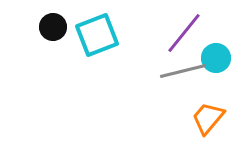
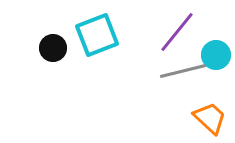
black circle: moved 21 px down
purple line: moved 7 px left, 1 px up
cyan circle: moved 3 px up
orange trapezoid: moved 2 px right; rotated 93 degrees clockwise
